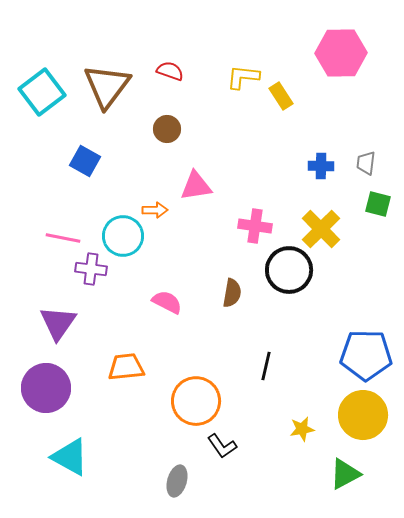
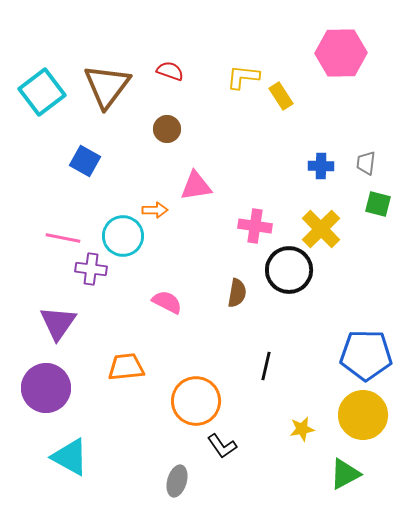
brown semicircle: moved 5 px right
